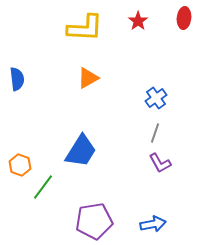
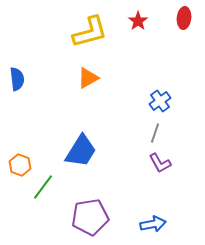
yellow L-shape: moved 5 px right, 4 px down; rotated 18 degrees counterclockwise
blue cross: moved 4 px right, 3 px down
purple pentagon: moved 4 px left, 4 px up
